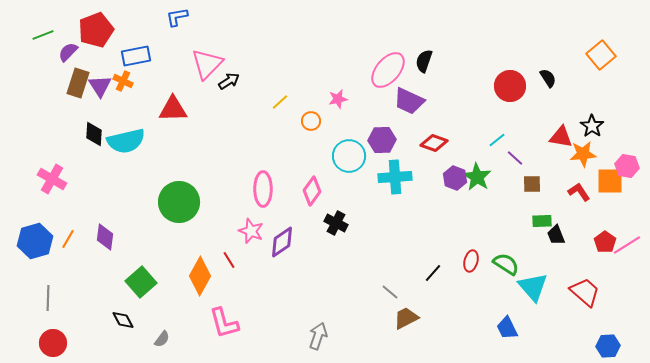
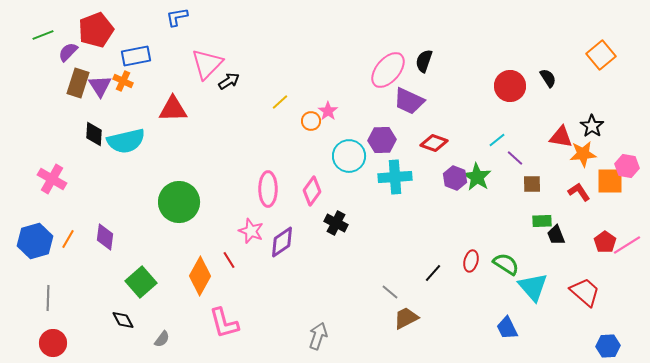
pink star at (338, 99): moved 10 px left, 12 px down; rotated 24 degrees counterclockwise
pink ellipse at (263, 189): moved 5 px right
